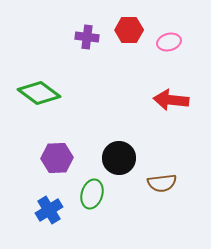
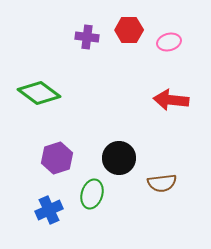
purple hexagon: rotated 16 degrees counterclockwise
blue cross: rotated 8 degrees clockwise
